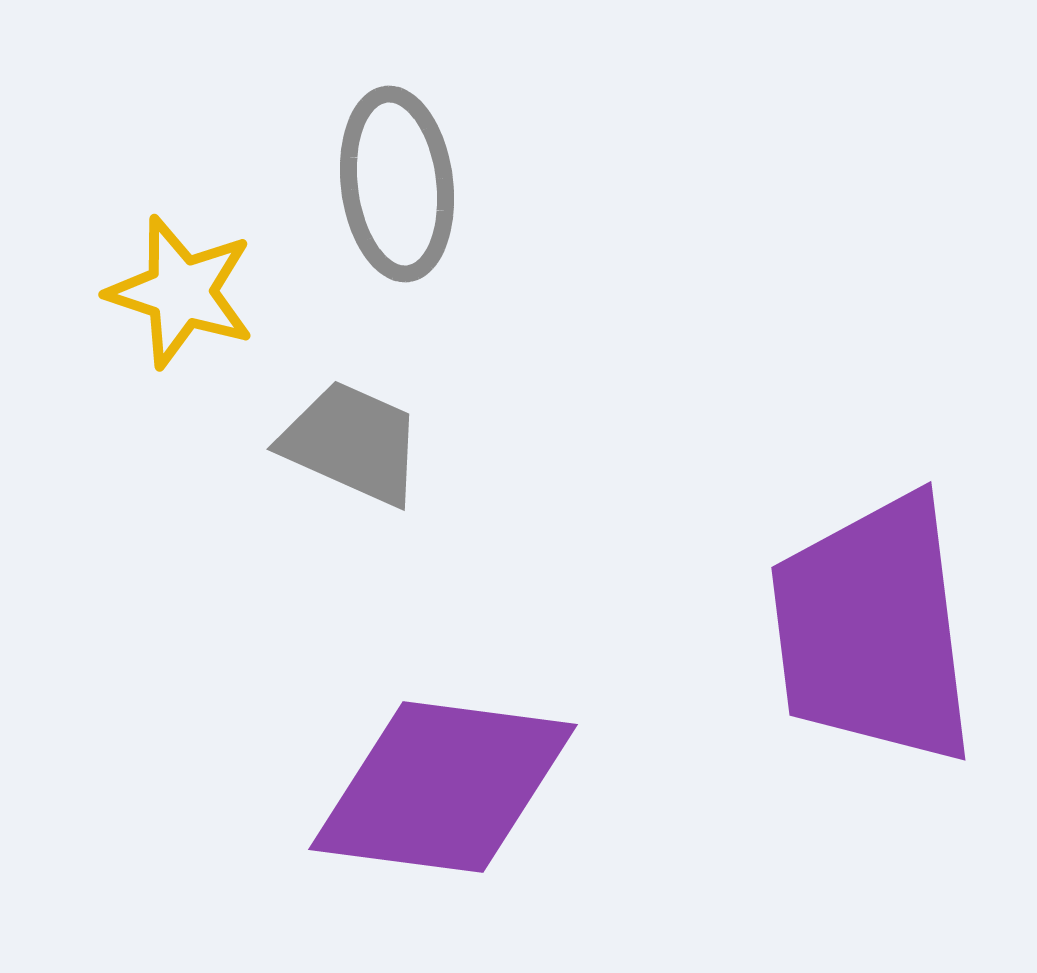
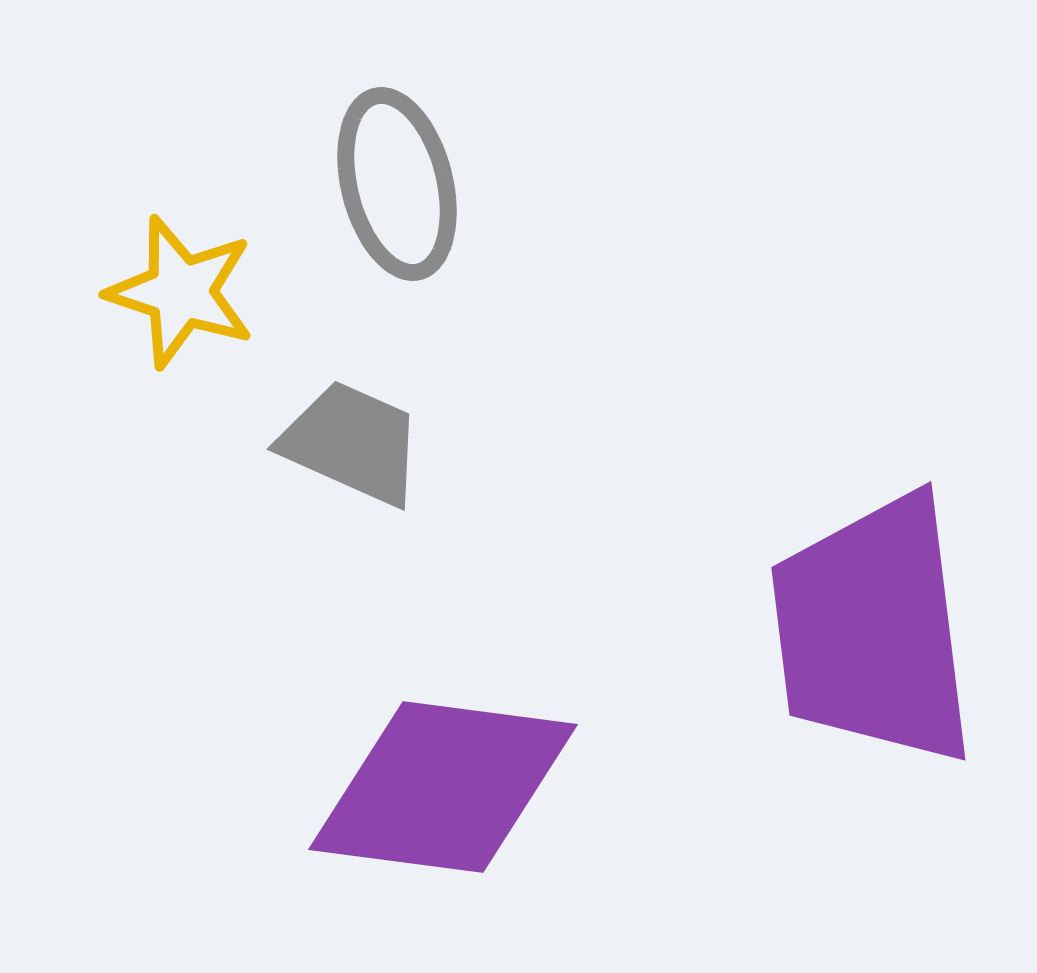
gray ellipse: rotated 7 degrees counterclockwise
